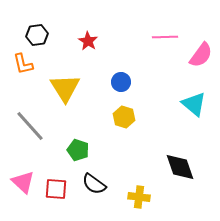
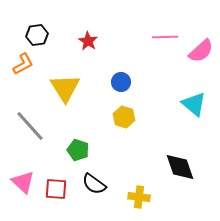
pink semicircle: moved 4 px up; rotated 12 degrees clockwise
orange L-shape: rotated 105 degrees counterclockwise
